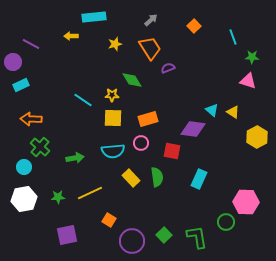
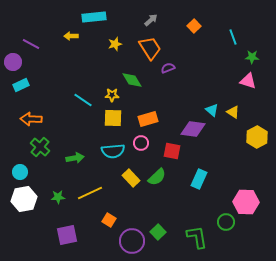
cyan circle at (24, 167): moved 4 px left, 5 px down
green semicircle at (157, 177): rotated 54 degrees clockwise
green square at (164, 235): moved 6 px left, 3 px up
